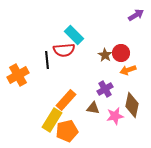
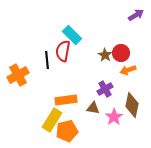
cyan rectangle: moved 2 px left
red semicircle: moved 1 px left, 1 px down; rotated 105 degrees clockwise
orange rectangle: rotated 40 degrees clockwise
pink star: moved 1 px left, 1 px down; rotated 24 degrees counterclockwise
